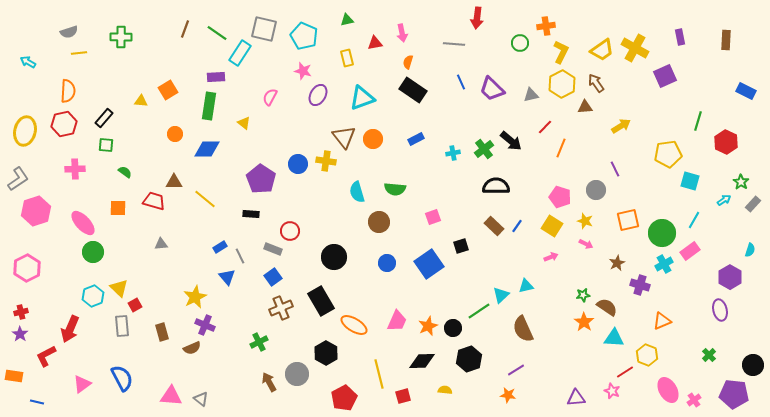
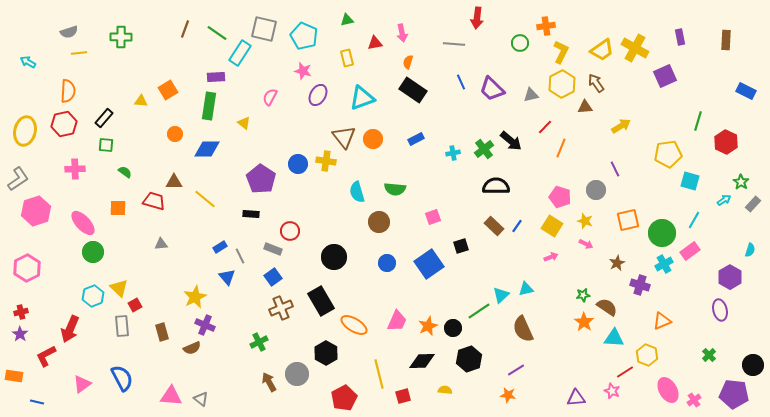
cyan triangle at (526, 286): moved 3 px down
